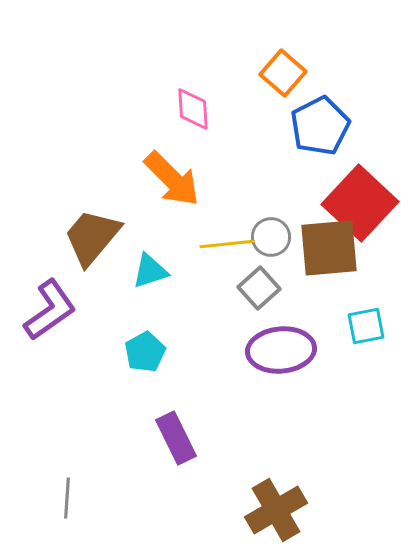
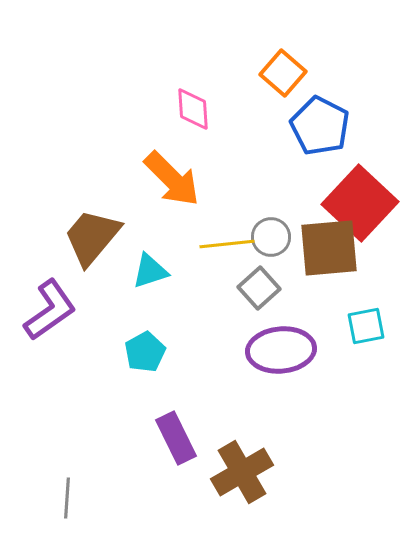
blue pentagon: rotated 18 degrees counterclockwise
brown cross: moved 34 px left, 38 px up
